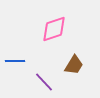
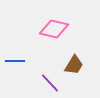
pink diamond: rotated 32 degrees clockwise
purple line: moved 6 px right, 1 px down
